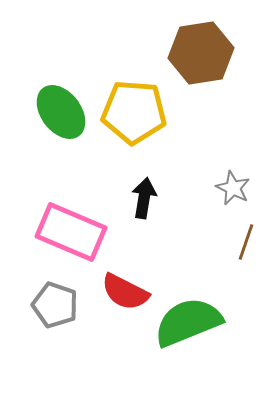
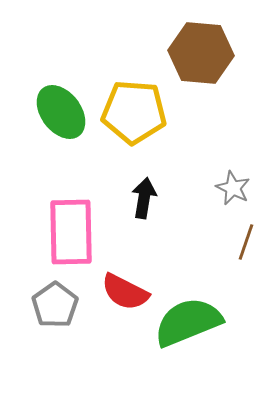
brown hexagon: rotated 14 degrees clockwise
pink rectangle: rotated 66 degrees clockwise
gray pentagon: rotated 18 degrees clockwise
